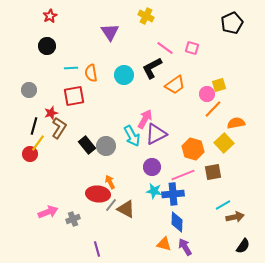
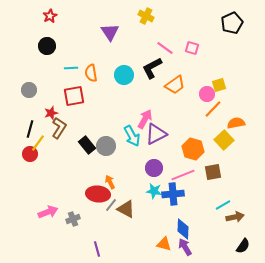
black line at (34, 126): moved 4 px left, 3 px down
yellow square at (224, 143): moved 3 px up
purple circle at (152, 167): moved 2 px right, 1 px down
blue diamond at (177, 222): moved 6 px right, 7 px down
